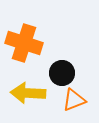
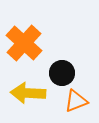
orange cross: rotated 24 degrees clockwise
orange triangle: moved 2 px right, 1 px down
